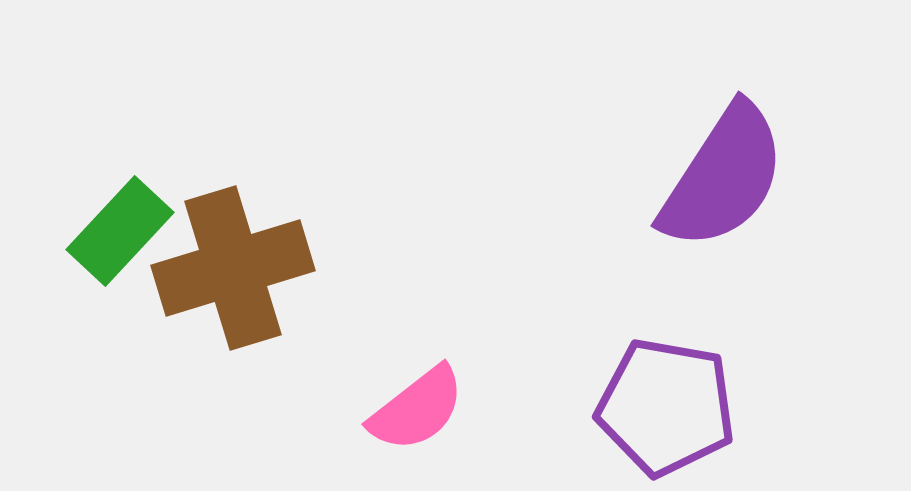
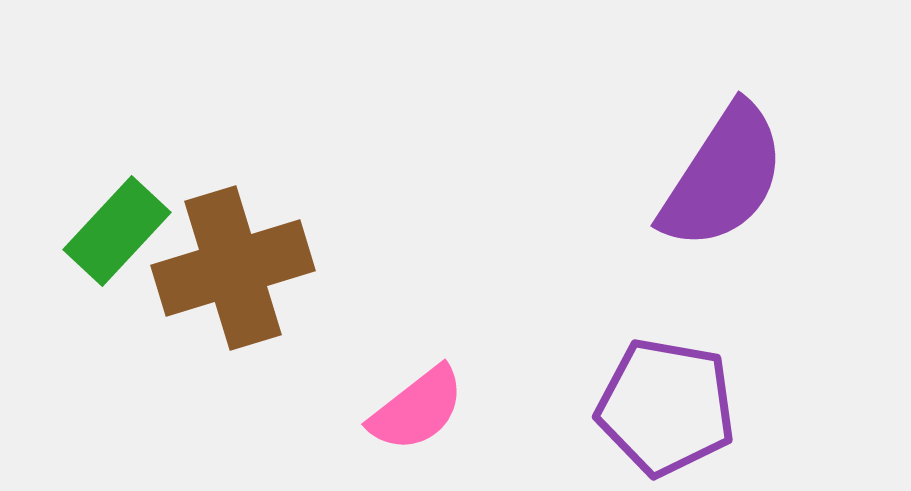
green rectangle: moved 3 px left
